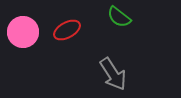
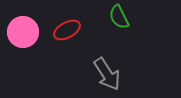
green semicircle: rotated 25 degrees clockwise
gray arrow: moved 6 px left
